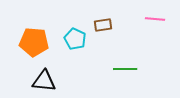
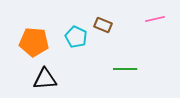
pink line: rotated 18 degrees counterclockwise
brown rectangle: rotated 30 degrees clockwise
cyan pentagon: moved 1 px right, 2 px up
black triangle: moved 1 px right, 2 px up; rotated 10 degrees counterclockwise
